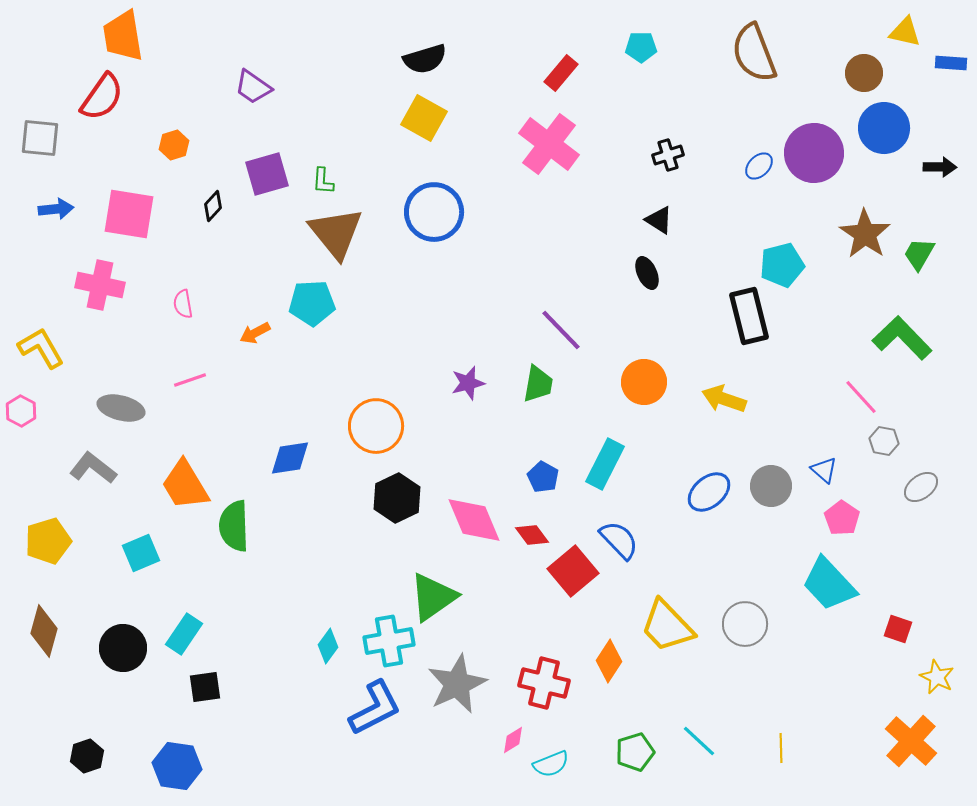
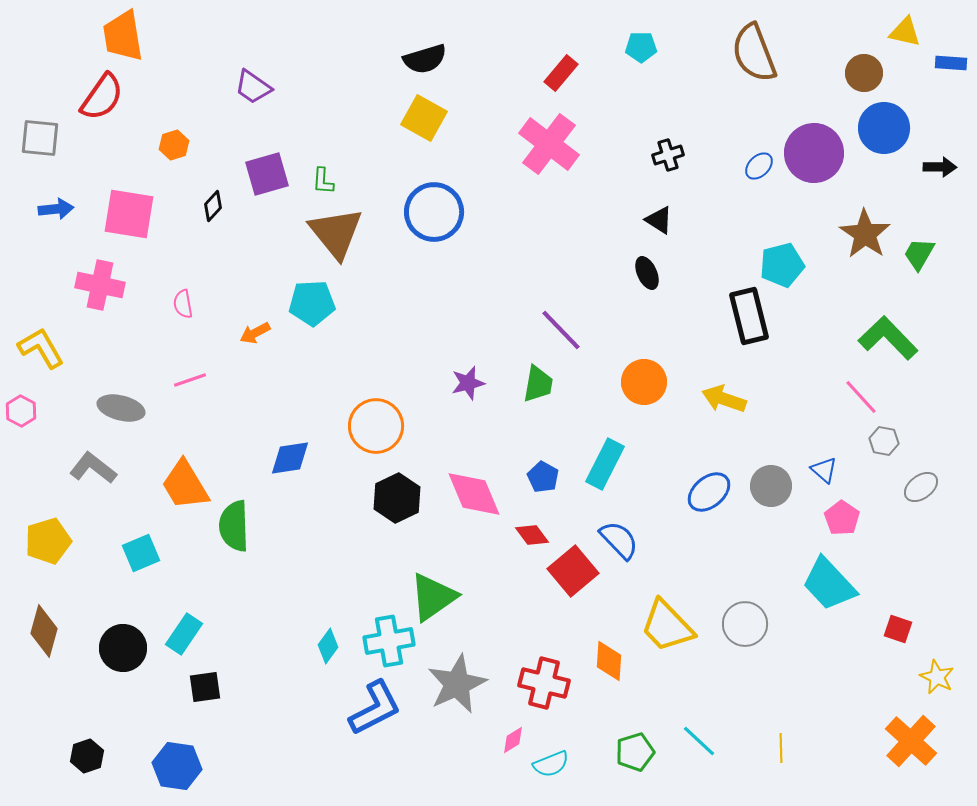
green L-shape at (902, 338): moved 14 px left
pink diamond at (474, 520): moved 26 px up
orange diamond at (609, 661): rotated 30 degrees counterclockwise
